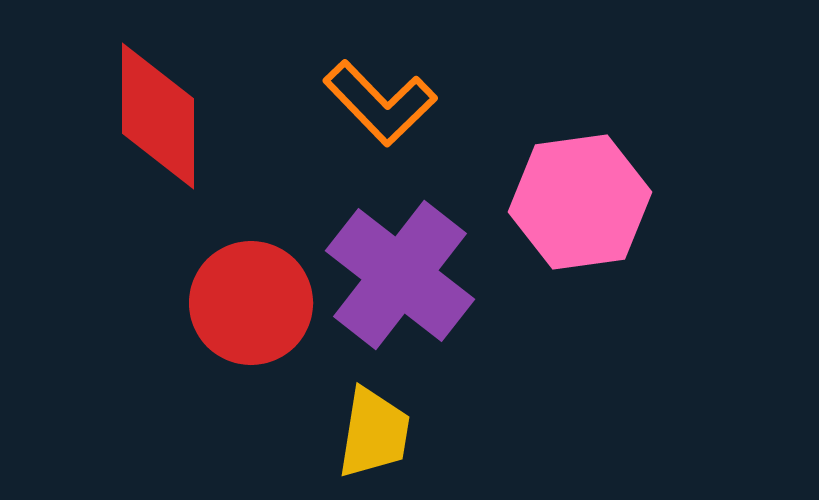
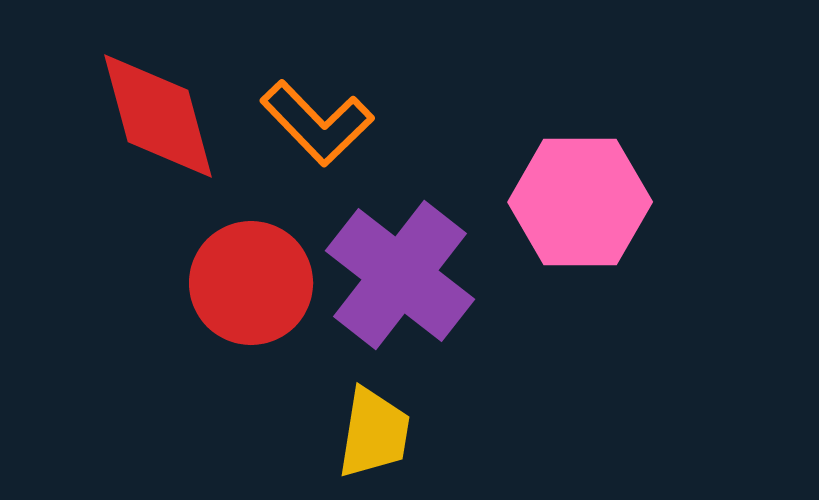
orange L-shape: moved 63 px left, 20 px down
red diamond: rotated 15 degrees counterclockwise
pink hexagon: rotated 8 degrees clockwise
red circle: moved 20 px up
